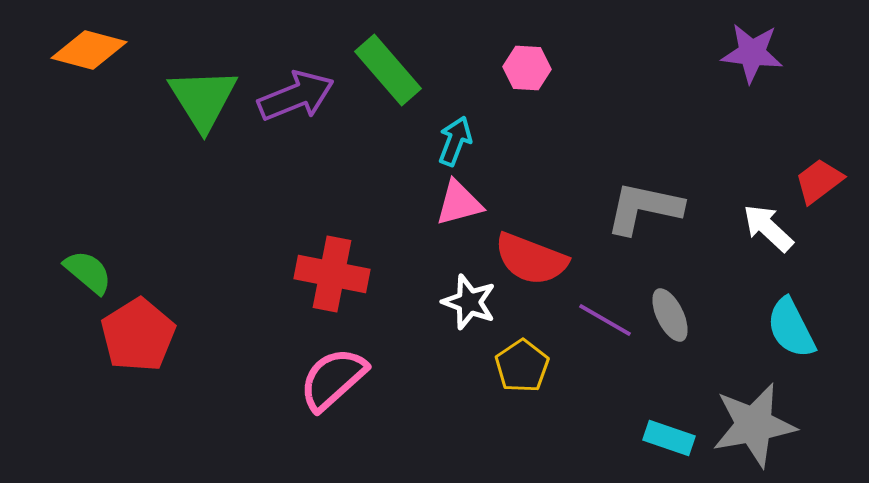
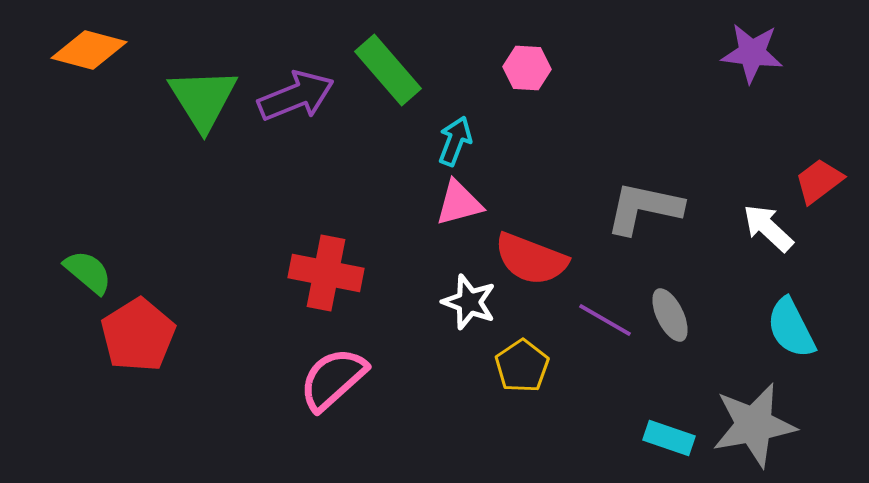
red cross: moved 6 px left, 1 px up
